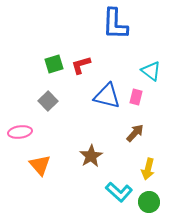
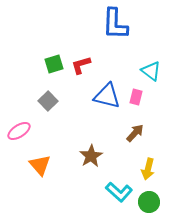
pink ellipse: moved 1 px left, 1 px up; rotated 25 degrees counterclockwise
